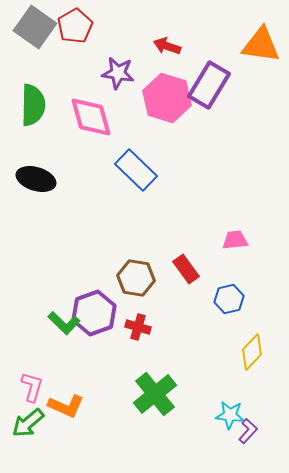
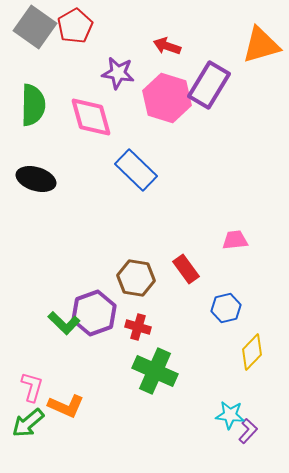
orange triangle: rotated 24 degrees counterclockwise
blue hexagon: moved 3 px left, 9 px down
green cross: moved 23 px up; rotated 27 degrees counterclockwise
